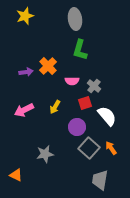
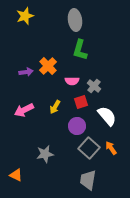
gray ellipse: moved 1 px down
red square: moved 4 px left, 1 px up
purple circle: moved 1 px up
gray trapezoid: moved 12 px left
